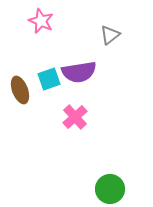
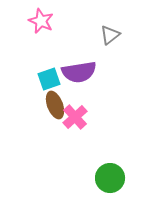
brown ellipse: moved 35 px right, 15 px down
green circle: moved 11 px up
